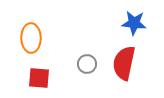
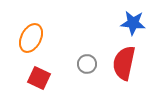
blue star: moved 1 px left
orange ellipse: rotated 28 degrees clockwise
red square: rotated 20 degrees clockwise
